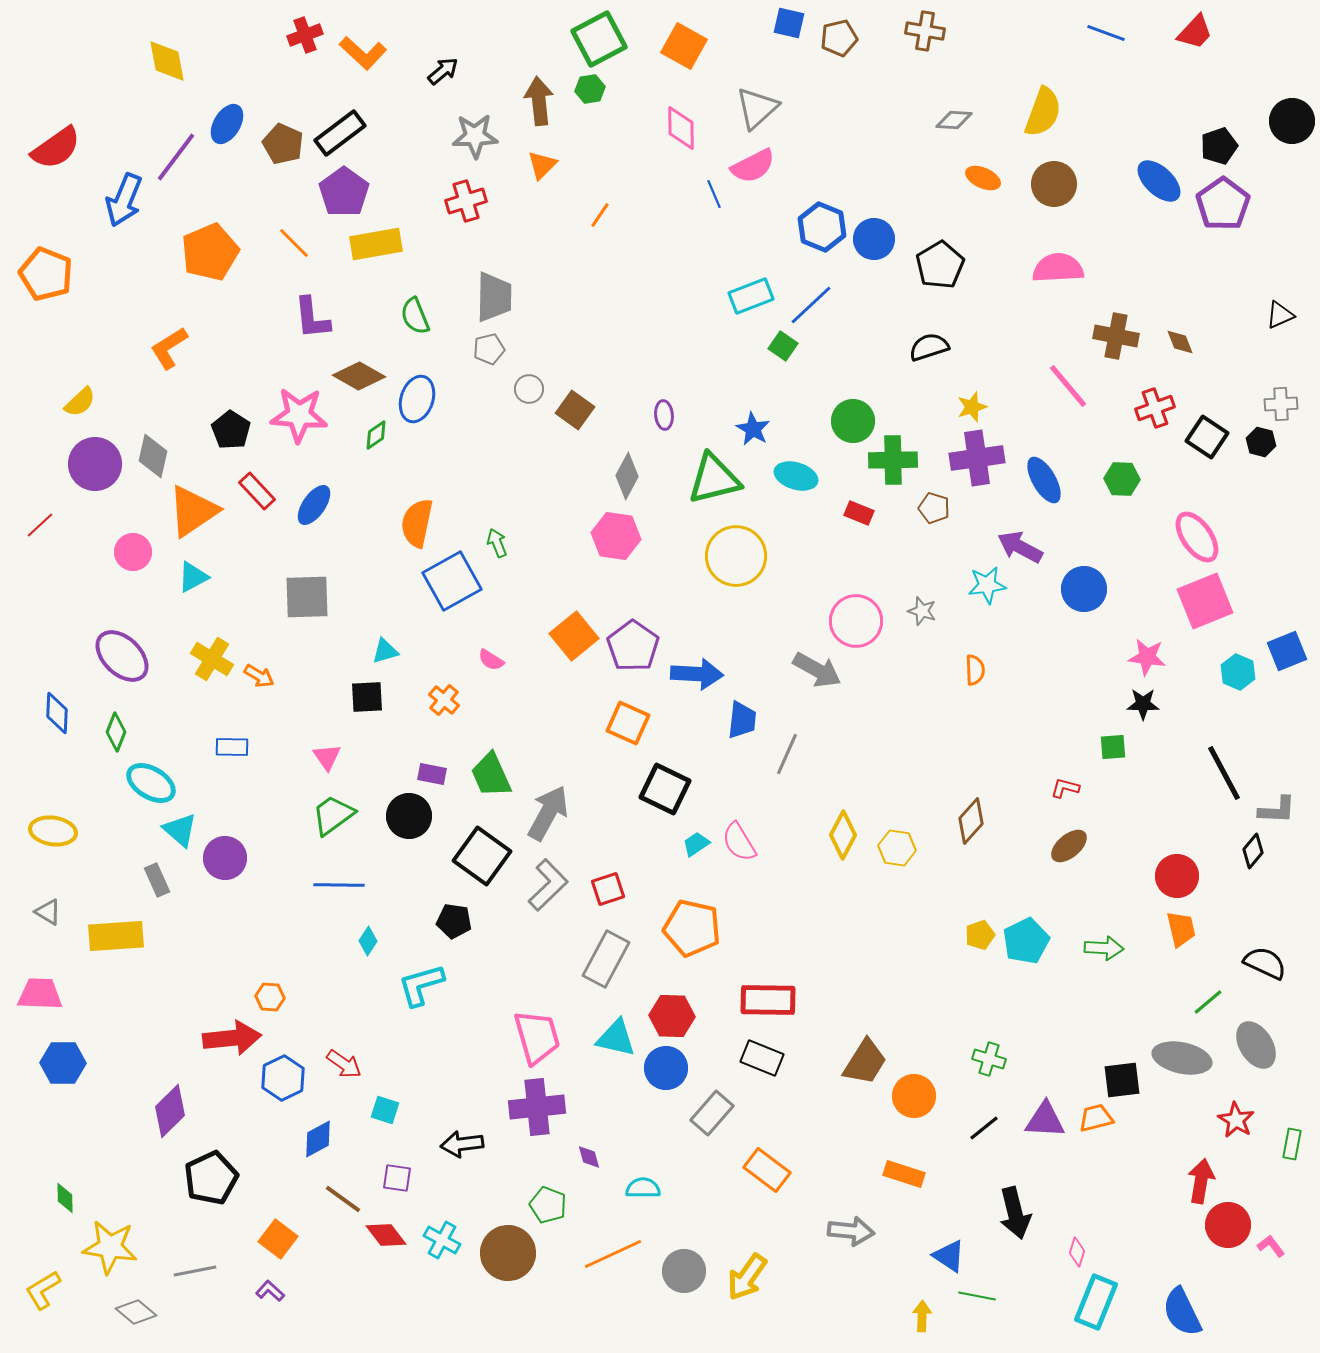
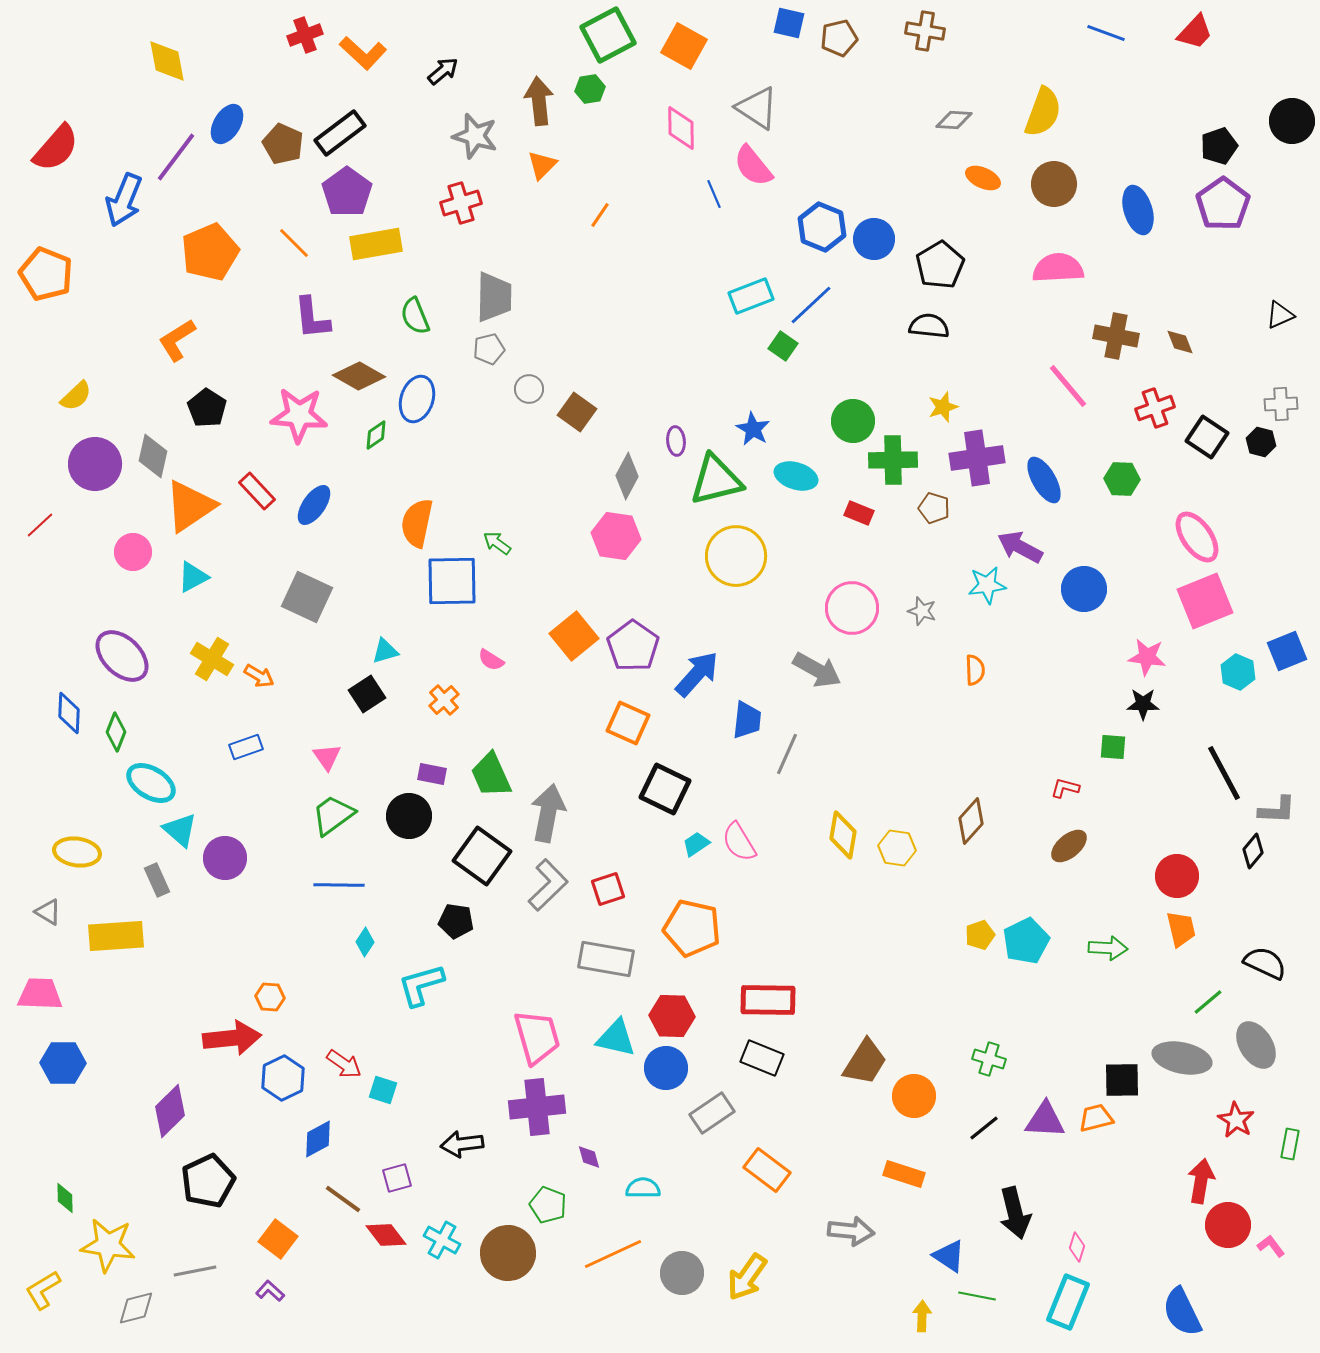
green square at (599, 39): moved 9 px right, 4 px up
gray triangle at (757, 108): rotated 45 degrees counterclockwise
gray star at (475, 136): rotated 18 degrees clockwise
red semicircle at (56, 148): rotated 14 degrees counterclockwise
pink semicircle at (753, 166): rotated 78 degrees clockwise
blue ellipse at (1159, 181): moved 21 px left, 29 px down; rotated 30 degrees clockwise
purple pentagon at (344, 192): moved 3 px right
red cross at (466, 201): moved 5 px left, 2 px down
black semicircle at (929, 347): moved 21 px up; rotated 24 degrees clockwise
orange L-shape at (169, 348): moved 8 px right, 8 px up
yellow semicircle at (80, 402): moved 4 px left, 6 px up
yellow star at (972, 407): moved 29 px left
brown square at (575, 410): moved 2 px right, 2 px down
purple ellipse at (664, 415): moved 12 px right, 26 px down
black pentagon at (231, 430): moved 24 px left, 22 px up
green triangle at (714, 479): moved 2 px right, 1 px down
orange triangle at (193, 511): moved 3 px left, 5 px up
green arrow at (497, 543): rotated 32 degrees counterclockwise
blue square at (452, 581): rotated 28 degrees clockwise
gray square at (307, 597): rotated 27 degrees clockwise
pink circle at (856, 621): moved 4 px left, 13 px up
blue arrow at (697, 674): rotated 51 degrees counterclockwise
black square at (367, 697): moved 3 px up; rotated 30 degrees counterclockwise
orange cross at (444, 700): rotated 8 degrees clockwise
blue diamond at (57, 713): moved 12 px right
blue trapezoid at (742, 720): moved 5 px right
blue rectangle at (232, 747): moved 14 px right; rotated 20 degrees counterclockwise
green square at (1113, 747): rotated 8 degrees clockwise
gray arrow at (548, 813): rotated 18 degrees counterclockwise
yellow ellipse at (53, 831): moved 24 px right, 21 px down
yellow diamond at (843, 835): rotated 18 degrees counterclockwise
black pentagon at (454, 921): moved 2 px right
cyan diamond at (368, 941): moved 3 px left, 1 px down
green arrow at (1104, 948): moved 4 px right
gray rectangle at (606, 959): rotated 72 degrees clockwise
black square at (1122, 1080): rotated 6 degrees clockwise
cyan square at (385, 1110): moved 2 px left, 20 px up
gray rectangle at (712, 1113): rotated 15 degrees clockwise
green rectangle at (1292, 1144): moved 2 px left
black pentagon at (211, 1178): moved 3 px left, 3 px down
purple square at (397, 1178): rotated 24 degrees counterclockwise
yellow star at (110, 1247): moved 2 px left, 2 px up
pink diamond at (1077, 1252): moved 5 px up
gray circle at (684, 1271): moved 2 px left, 2 px down
cyan rectangle at (1096, 1302): moved 28 px left
gray diamond at (136, 1312): moved 4 px up; rotated 54 degrees counterclockwise
